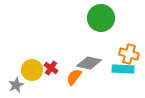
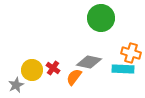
orange cross: moved 2 px right, 1 px up
gray diamond: moved 1 px up
red cross: moved 2 px right
